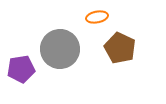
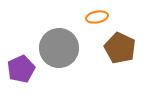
gray circle: moved 1 px left, 1 px up
purple pentagon: rotated 16 degrees counterclockwise
